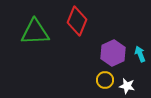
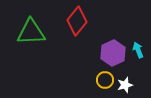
red diamond: rotated 16 degrees clockwise
green triangle: moved 4 px left
cyan arrow: moved 2 px left, 4 px up
white star: moved 2 px left, 1 px up; rotated 28 degrees counterclockwise
